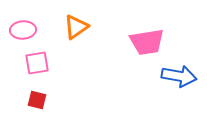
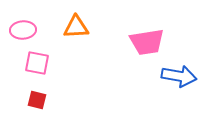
orange triangle: rotated 32 degrees clockwise
pink square: rotated 20 degrees clockwise
